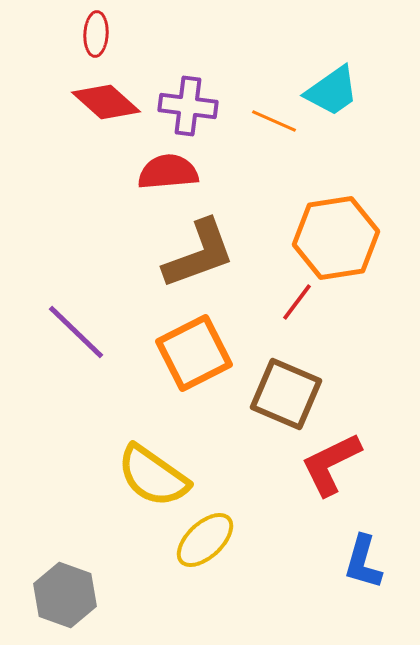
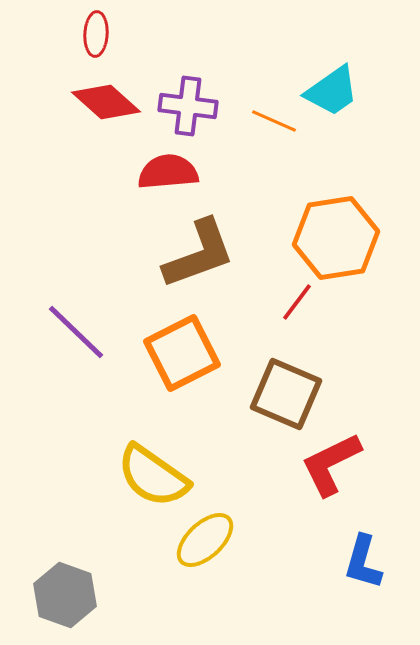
orange square: moved 12 px left
